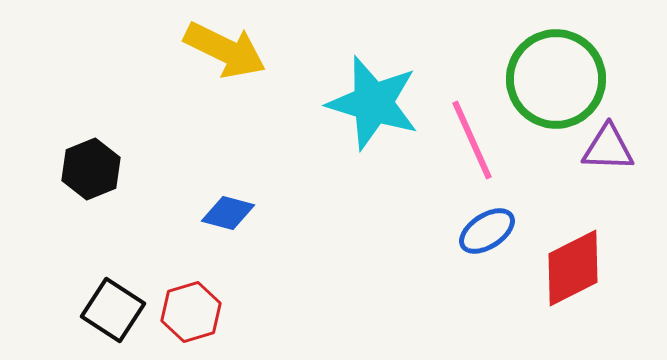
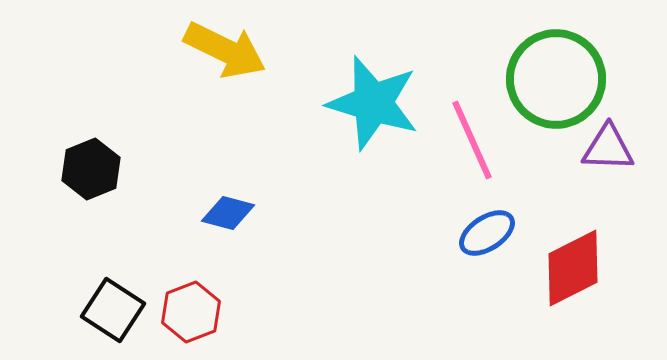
blue ellipse: moved 2 px down
red hexagon: rotated 4 degrees counterclockwise
